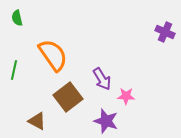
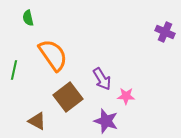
green semicircle: moved 11 px right
